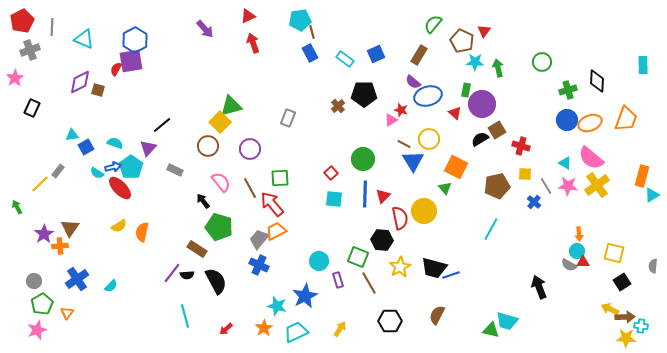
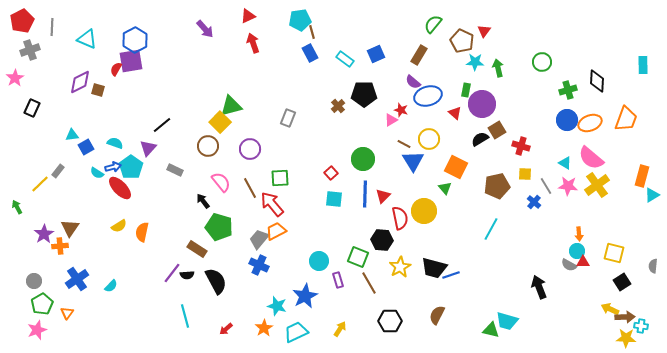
cyan triangle at (84, 39): moved 3 px right
